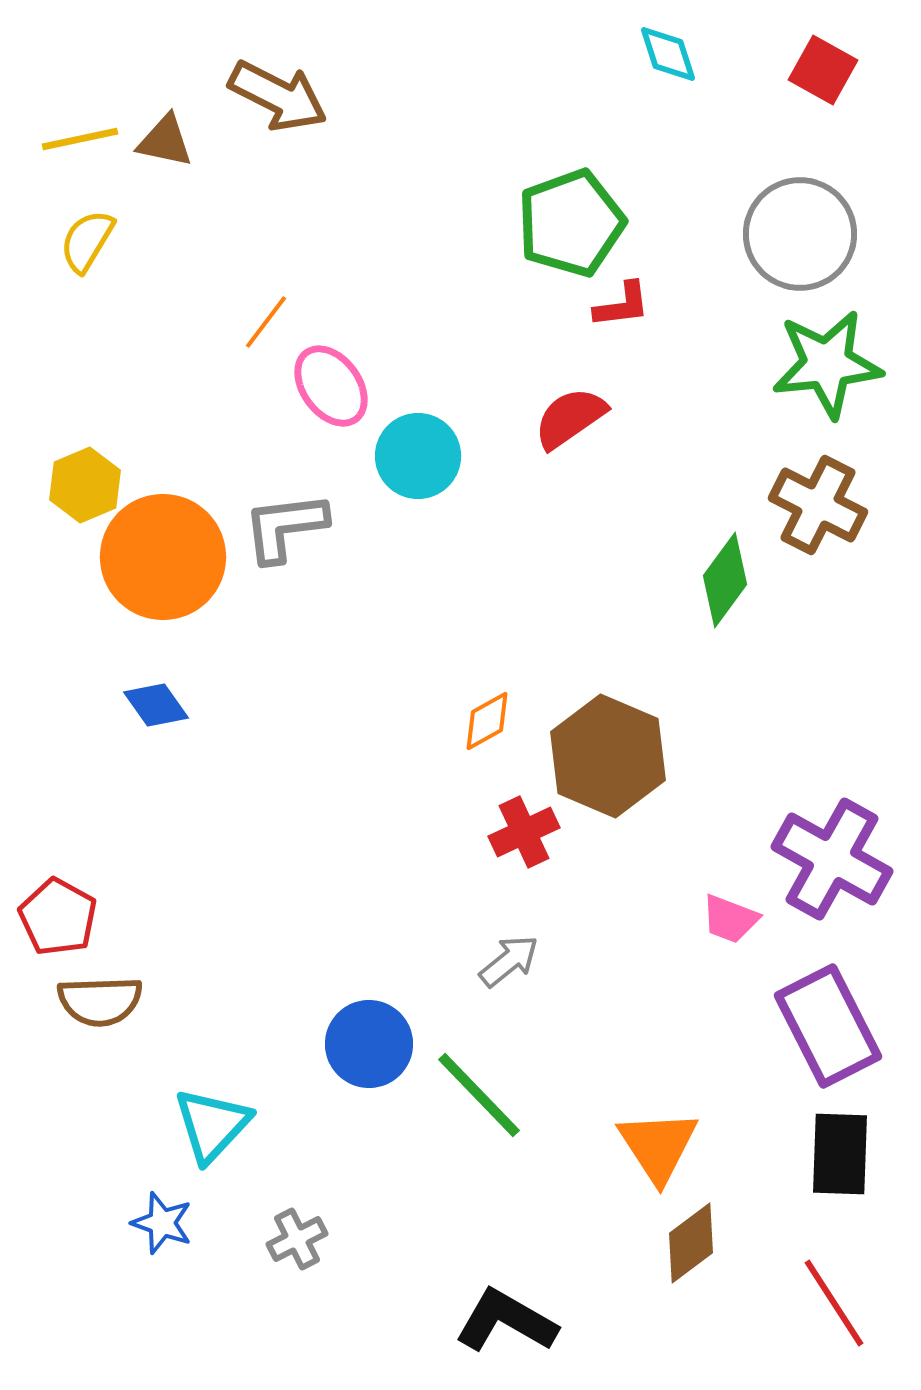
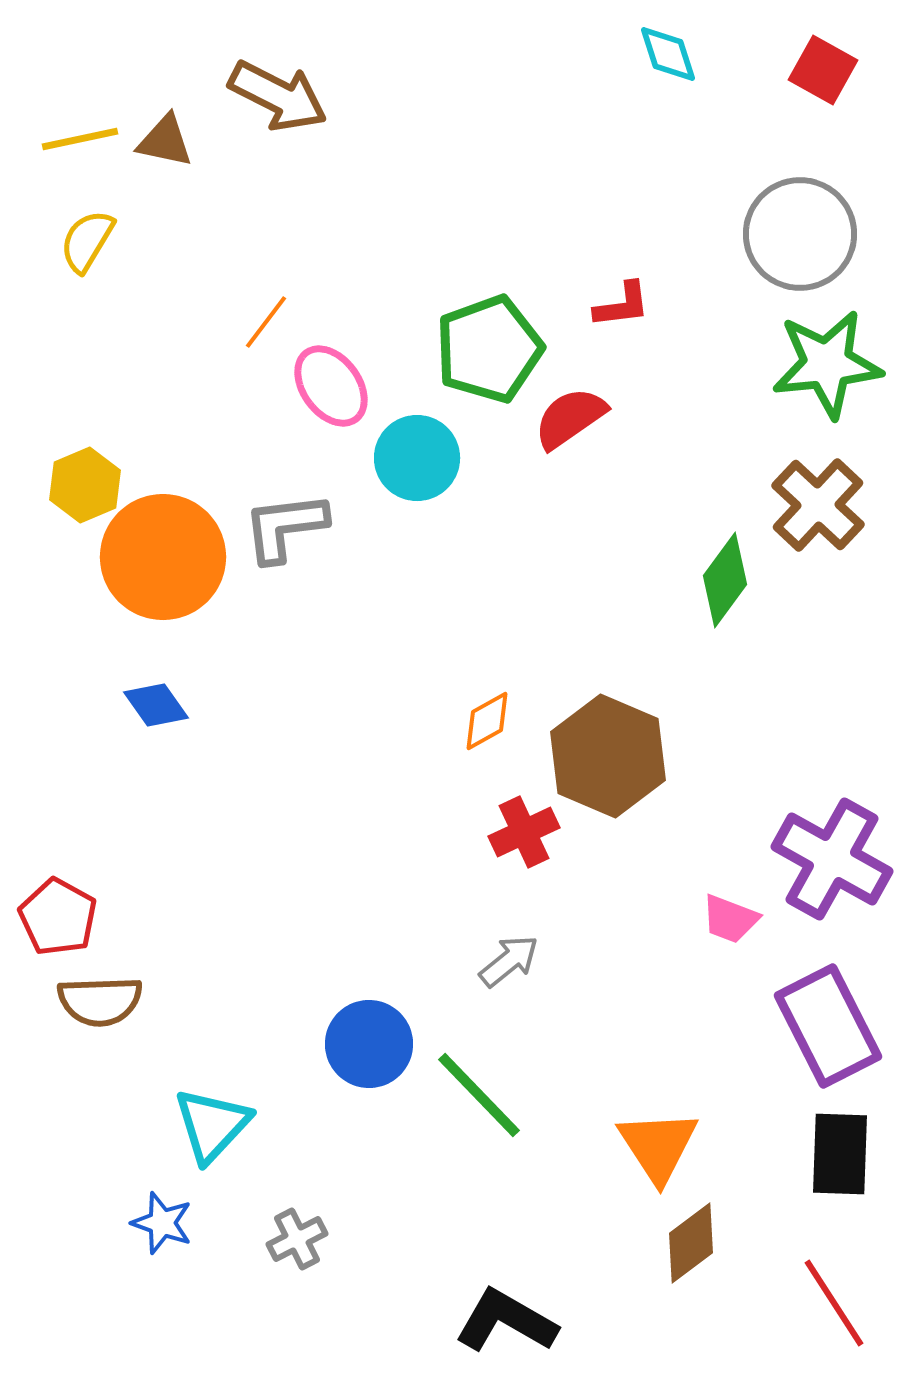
green pentagon: moved 82 px left, 126 px down
cyan circle: moved 1 px left, 2 px down
brown cross: rotated 16 degrees clockwise
